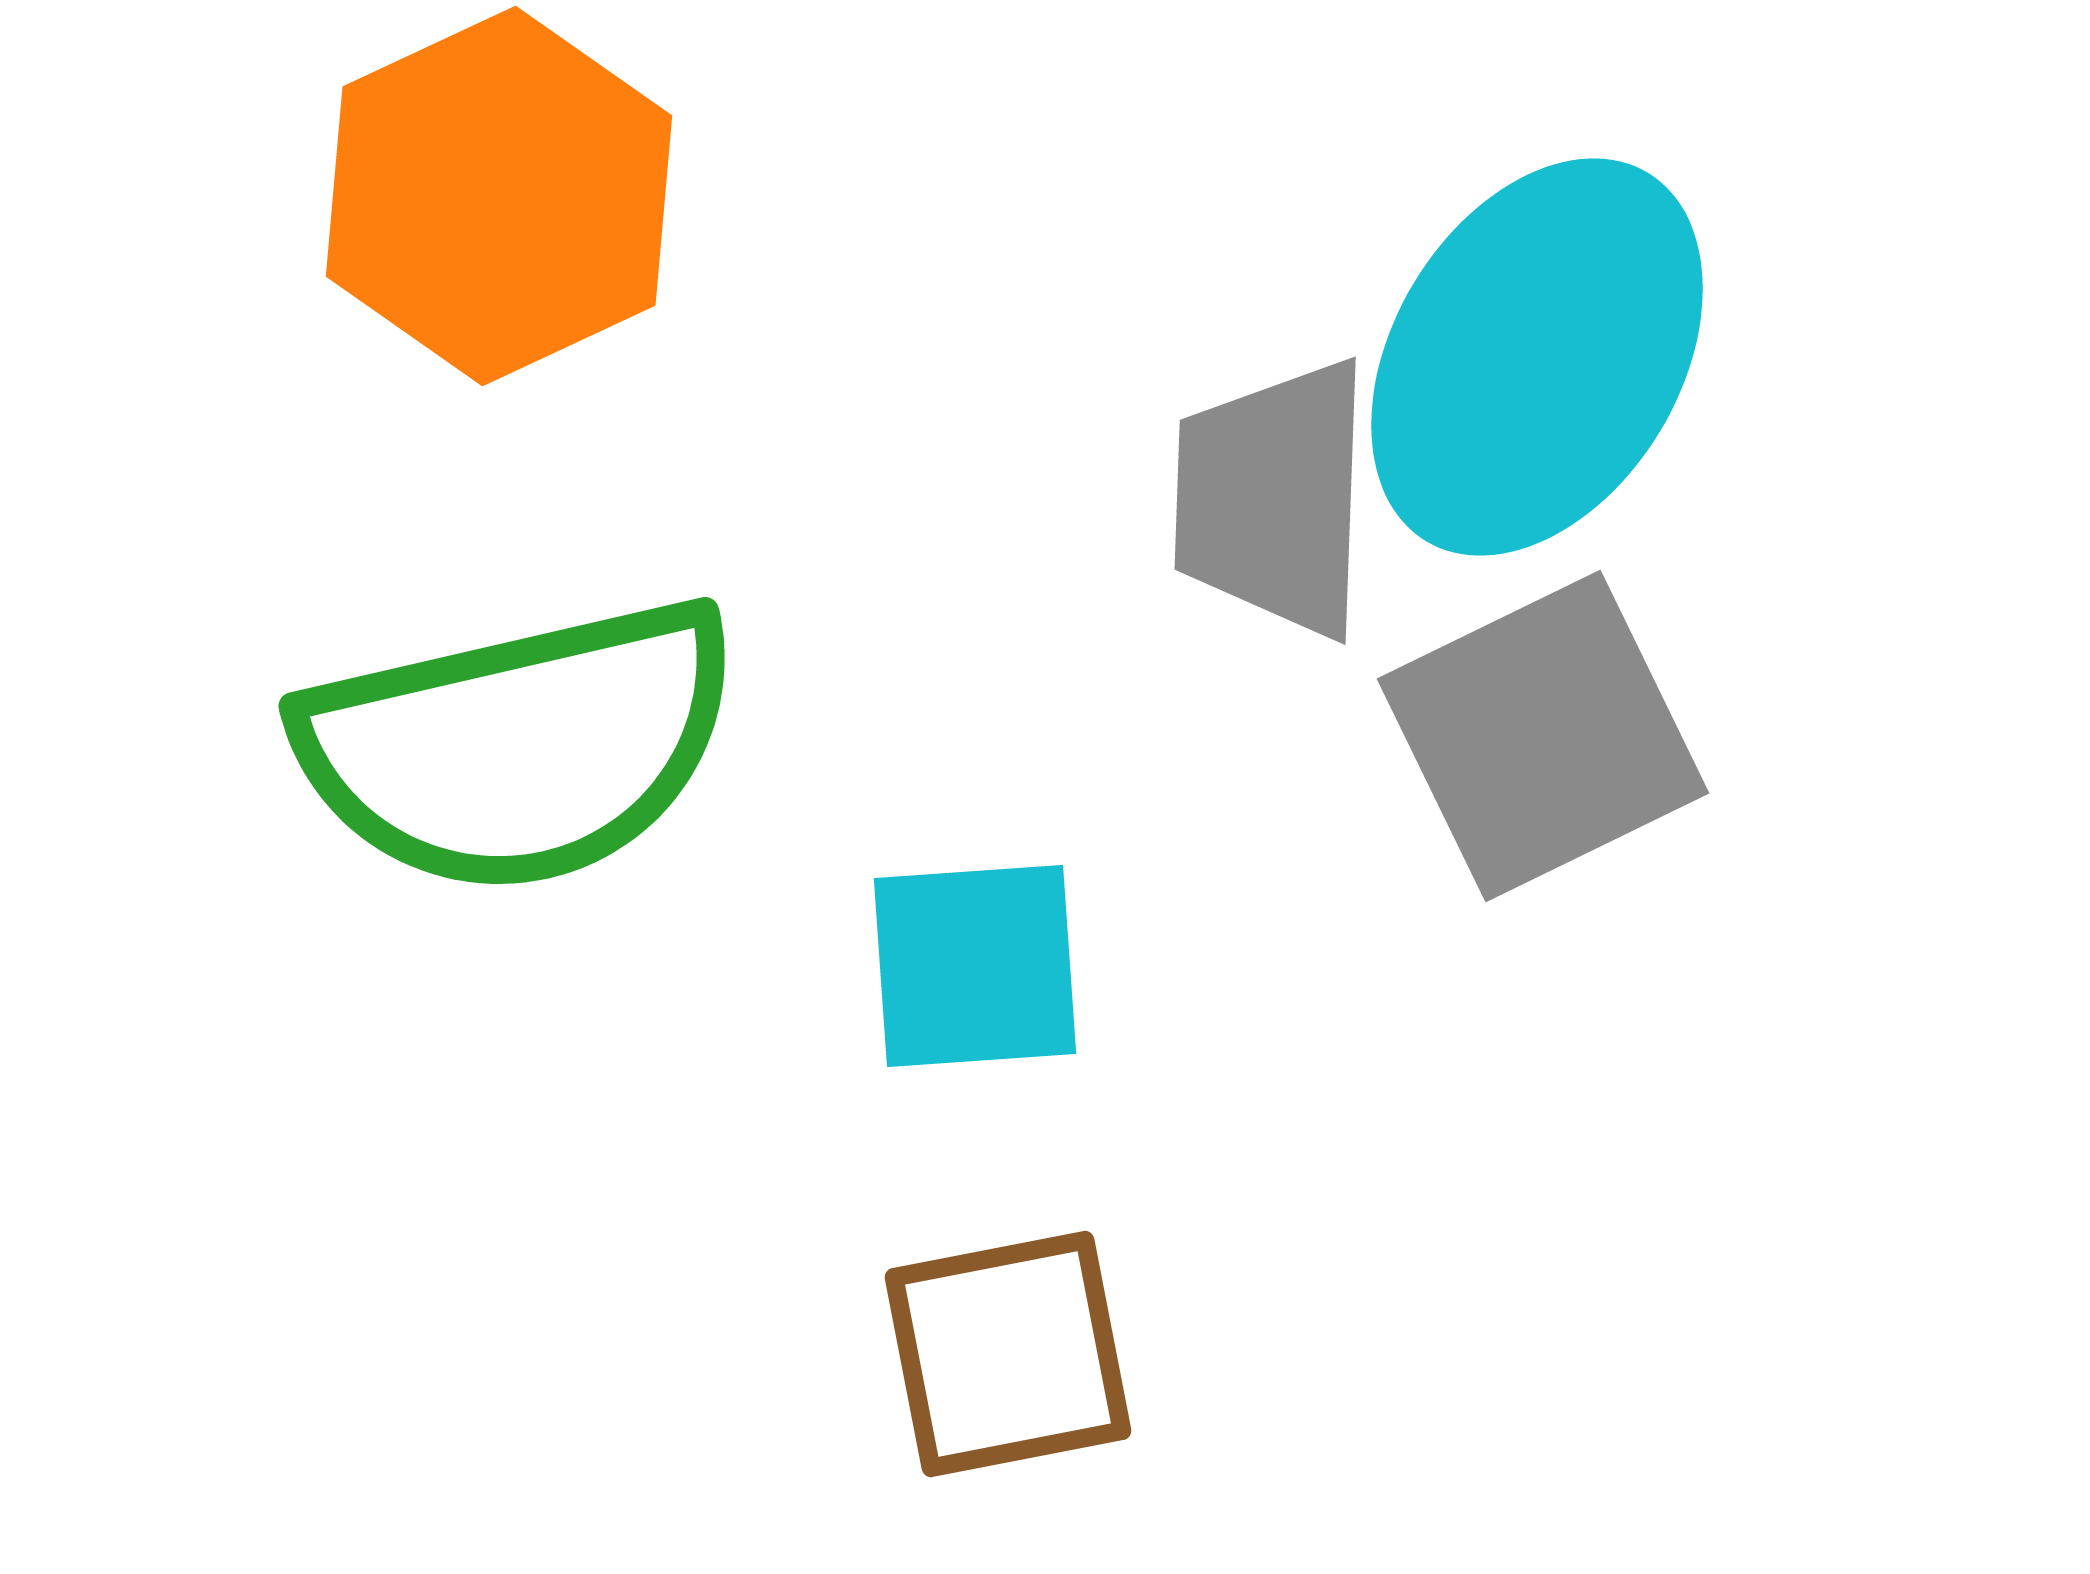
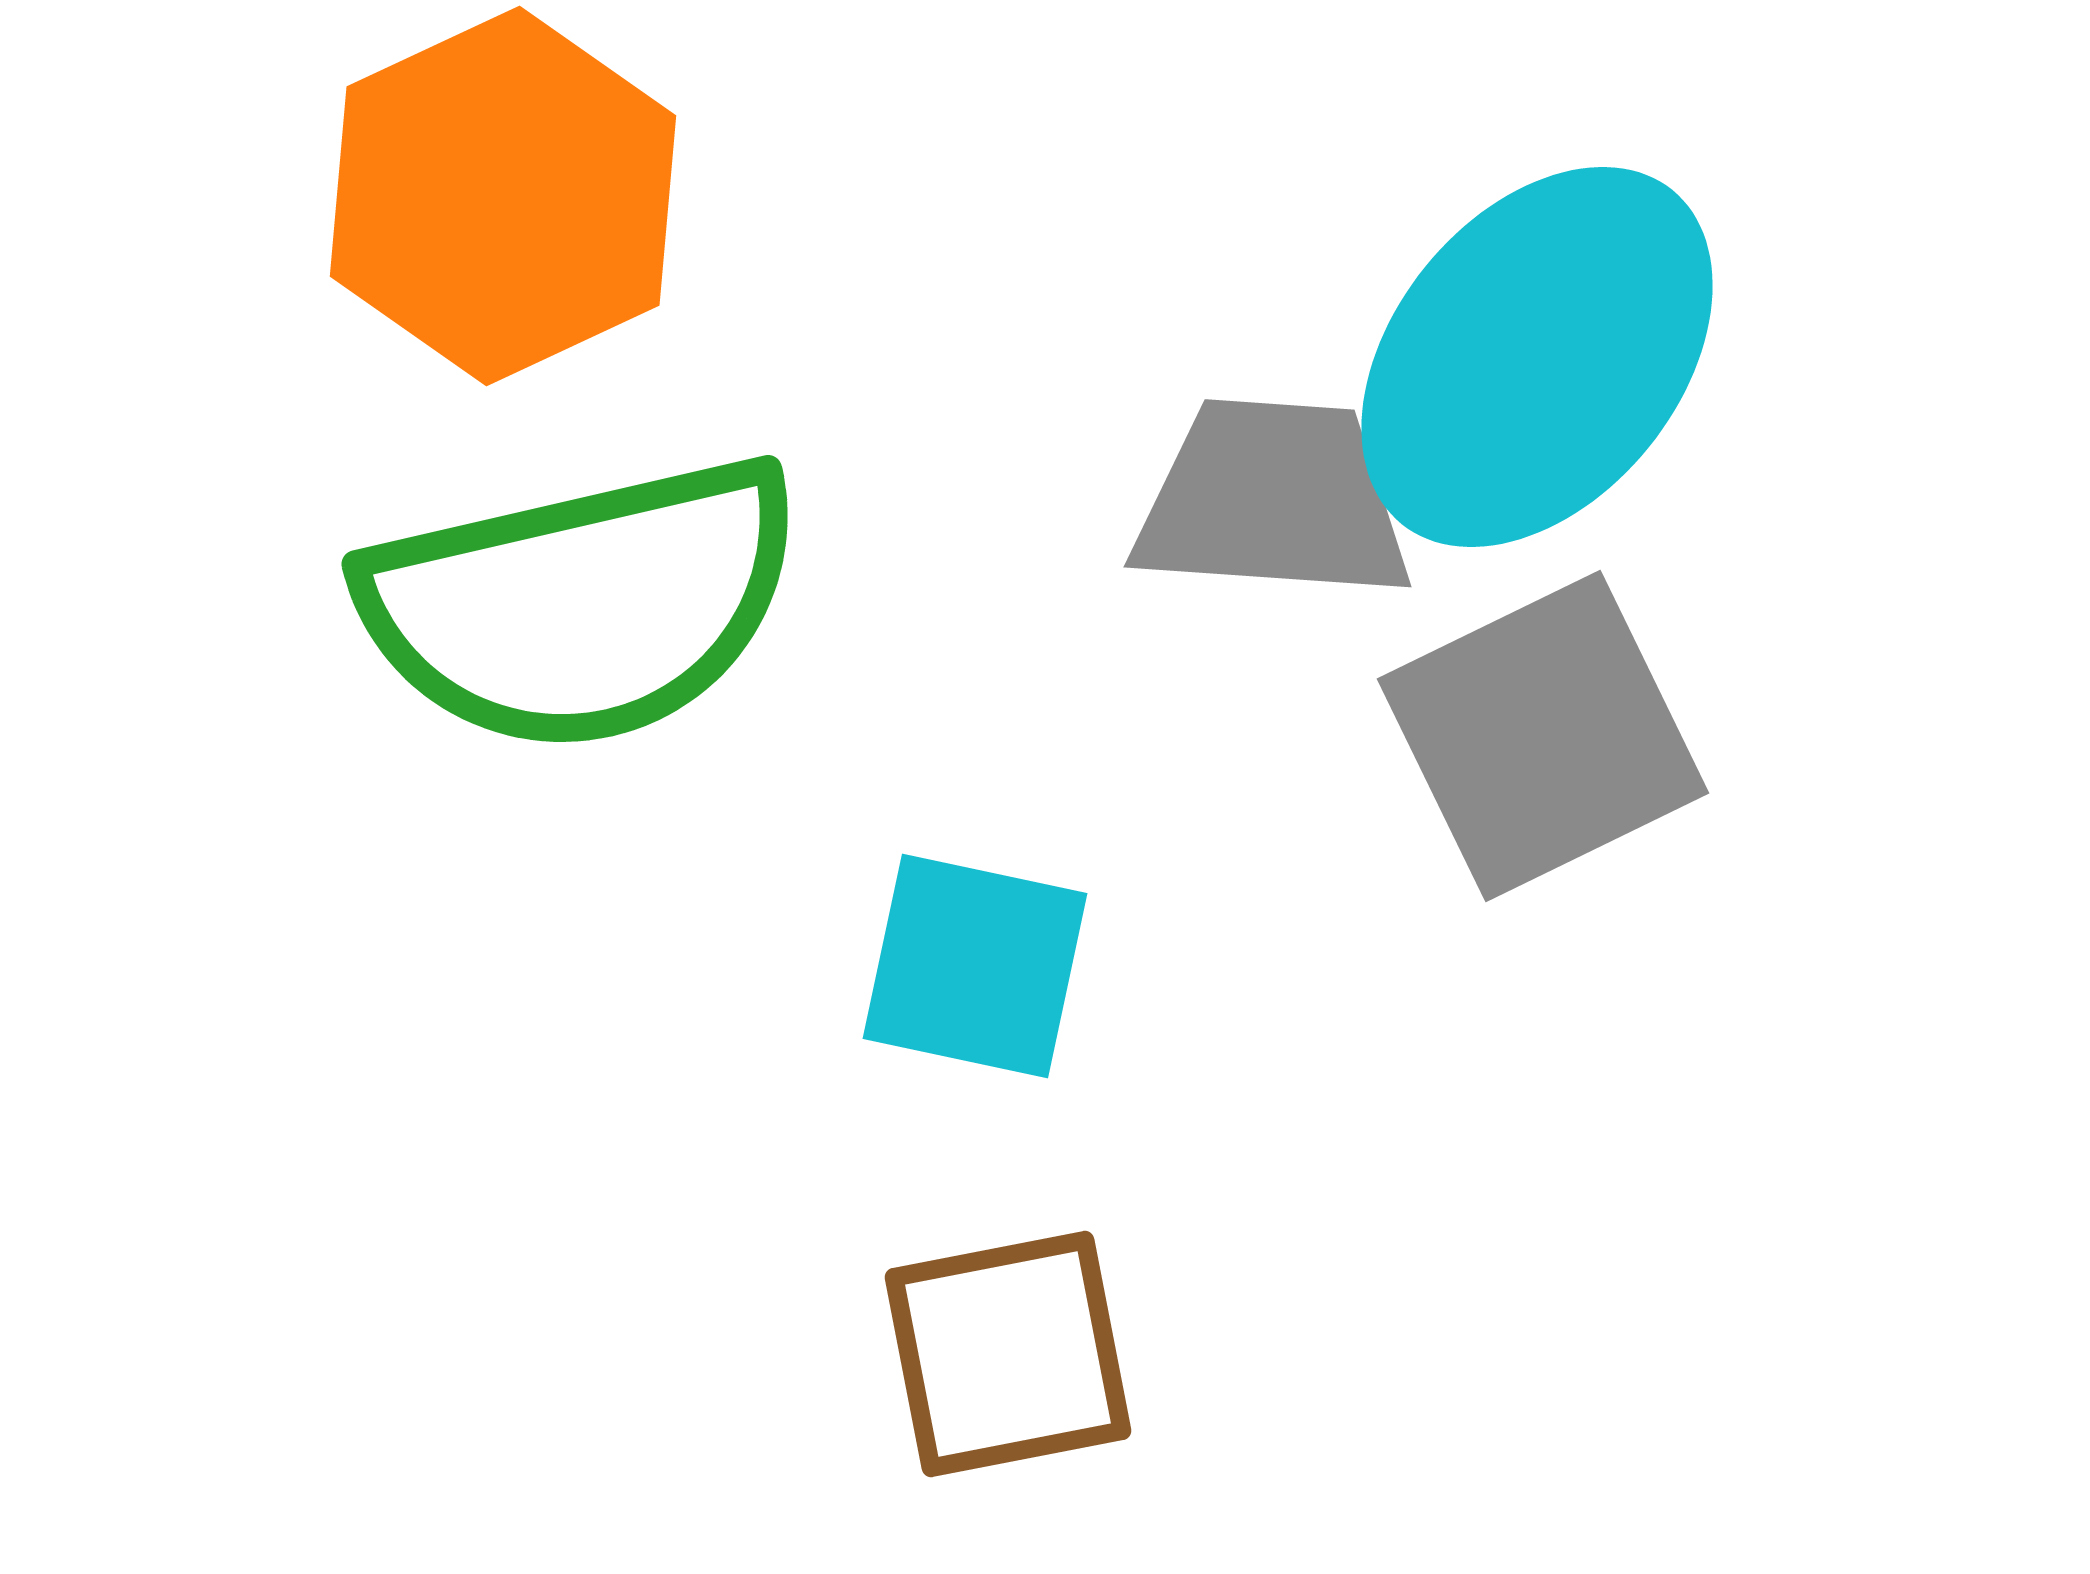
orange hexagon: moved 4 px right
cyan ellipse: rotated 8 degrees clockwise
gray trapezoid: moved 2 px down; rotated 92 degrees clockwise
green semicircle: moved 63 px right, 142 px up
cyan square: rotated 16 degrees clockwise
